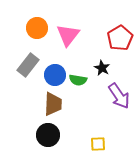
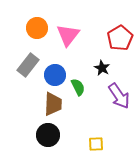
green semicircle: moved 7 px down; rotated 126 degrees counterclockwise
yellow square: moved 2 px left
